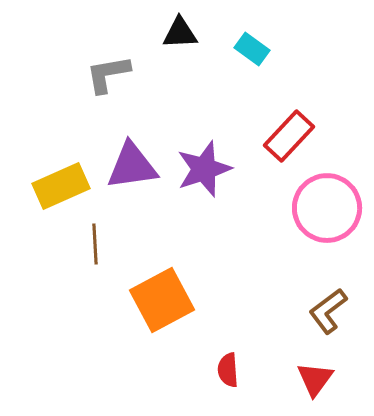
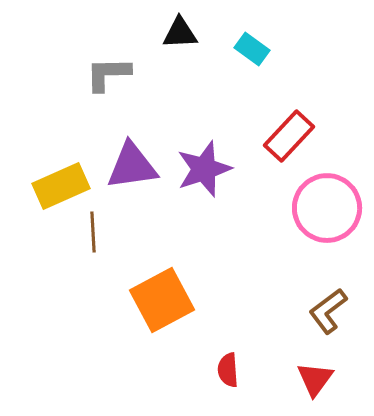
gray L-shape: rotated 9 degrees clockwise
brown line: moved 2 px left, 12 px up
